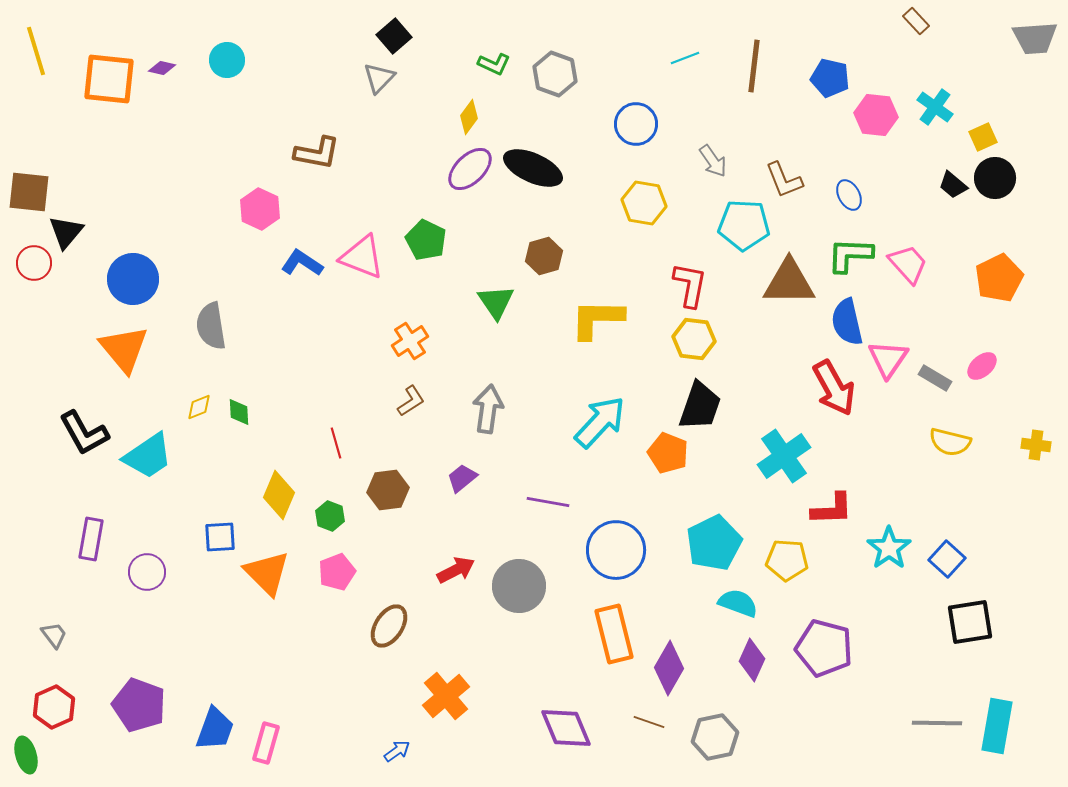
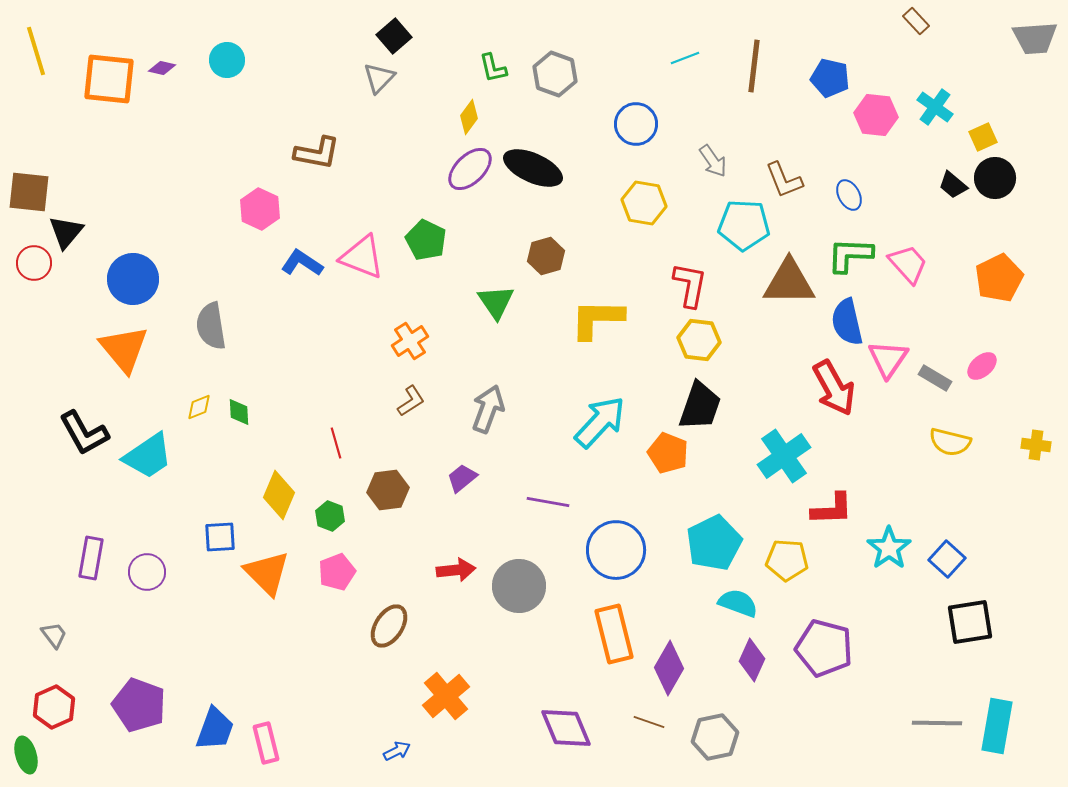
green L-shape at (494, 64): moved 1 px left, 4 px down; rotated 52 degrees clockwise
brown hexagon at (544, 256): moved 2 px right
yellow hexagon at (694, 339): moved 5 px right, 1 px down
gray arrow at (488, 409): rotated 12 degrees clockwise
purple rectangle at (91, 539): moved 19 px down
red arrow at (456, 570): rotated 21 degrees clockwise
pink rectangle at (266, 743): rotated 30 degrees counterclockwise
blue arrow at (397, 751): rotated 8 degrees clockwise
